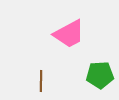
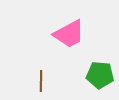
green pentagon: rotated 8 degrees clockwise
